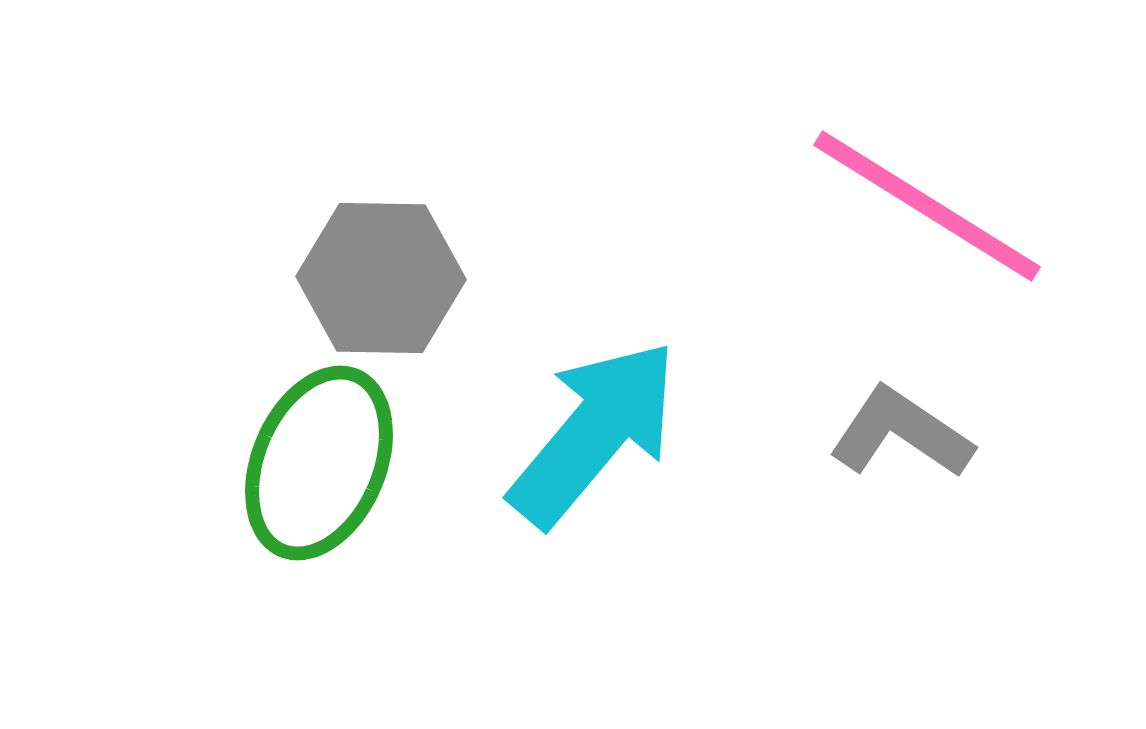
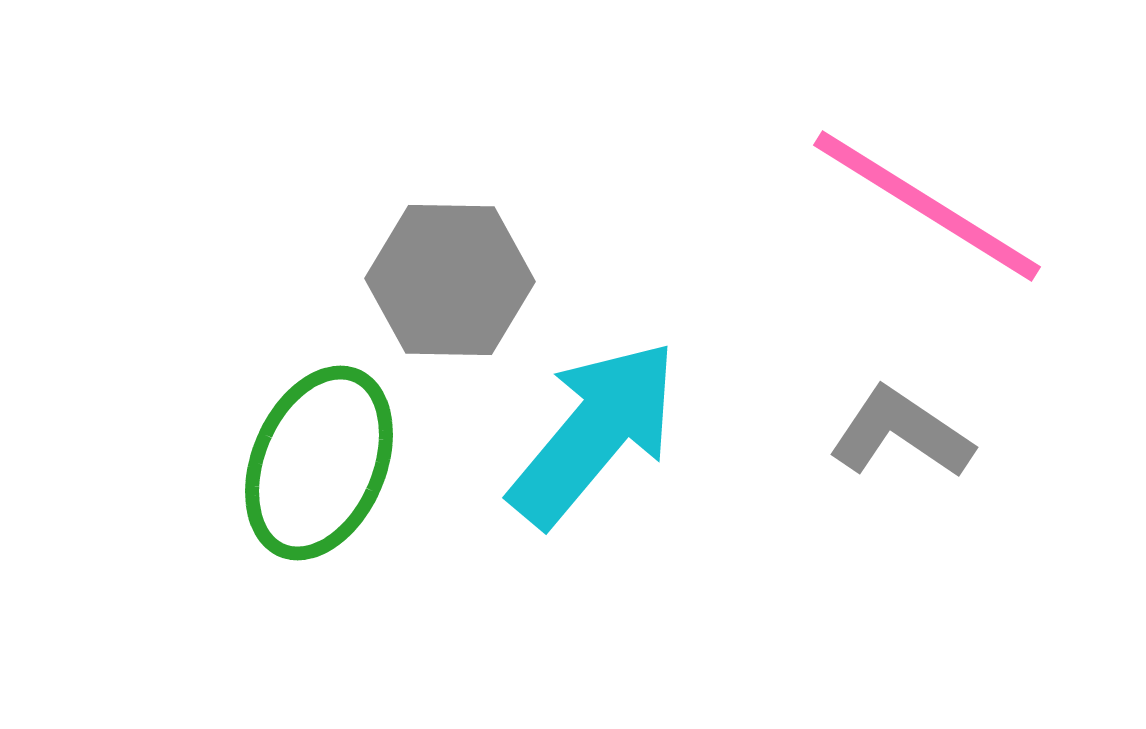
gray hexagon: moved 69 px right, 2 px down
